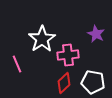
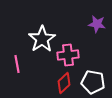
purple star: moved 1 px right, 10 px up; rotated 18 degrees counterclockwise
pink line: rotated 12 degrees clockwise
